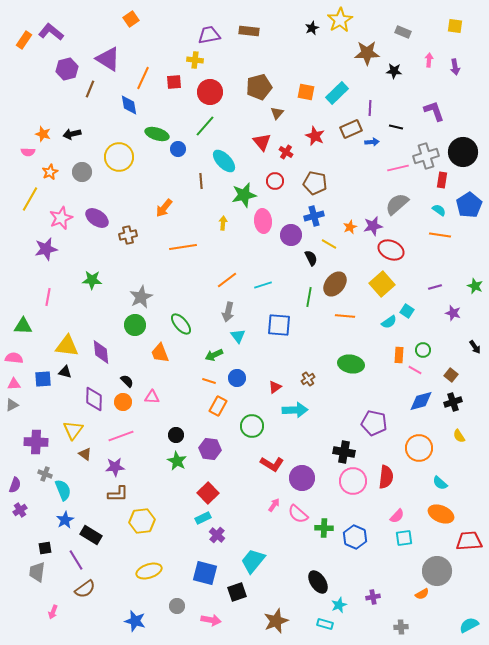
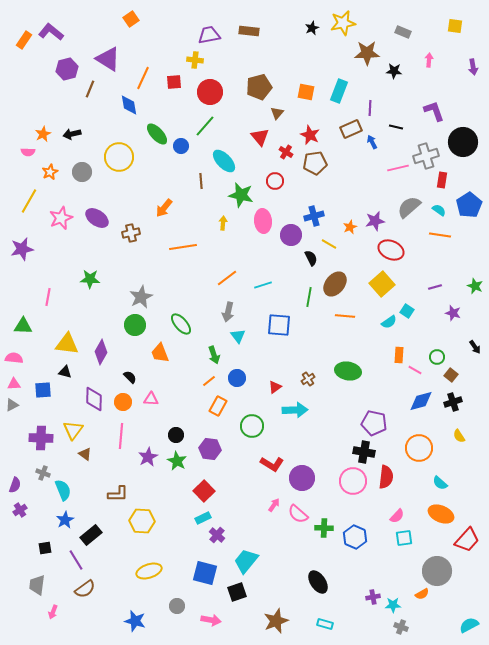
yellow star at (340, 20): moved 3 px right, 3 px down; rotated 20 degrees clockwise
purple arrow at (455, 67): moved 18 px right
cyan rectangle at (337, 93): moved 2 px right, 2 px up; rotated 25 degrees counterclockwise
orange star at (43, 134): rotated 28 degrees clockwise
green ellipse at (157, 134): rotated 30 degrees clockwise
red star at (315, 136): moved 5 px left, 1 px up
red triangle at (262, 142): moved 2 px left, 5 px up
blue arrow at (372, 142): rotated 112 degrees counterclockwise
blue circle at (178, 149): moved 3 px right, 3 px up
black circle at (463, 152): moved 10 px up
brown pentagon at (315, 183): moved 20 px up; rotated 20 degrees counterclockwise
green star at (244, 195): moved 3 px left; rotated 25 degrees clockwise
yellow line at (30, 199): moved 1 px left, 2 px down
gray semicircle at (397, 204): moved 12 px right, 3 px down
purple star at (373, 226): moved 2 px right, 5 px up
brown cross at (128, 235): moved 3 px right, 2 px up
purple star at (46, 249): moved 24 px left
green star at (92, 280): moved 2 px left, 1 px up
orange line at (227, 280): moved 2 px up
yellow triangle at (67, 346): moved 2 px up
green circle at (423, 350): moved 14 px right, 7 px down
purple diamond at (101, 352): rotated 35 degrees clockwise
green arrow at (214, 355): rotated 84 degrees counterclockwise
green ellipse at (351, 364): moved 3 px left, 7 px down
blue square at (43, 379): moved 11 px down
black semicircle at (127, 381): moved 3 px right, 4 px up
orange line at (209, 381): rotated 56 degrees counterclockwise
pink triangle at (152, 397): moved 1 px left, 2 px down
pink line at (121, 436): rotated 65 degrees counterclockwise
purple cross at (36, 442): moved 5 px right, 4 px up
black cross at (344, 452): moved 20 px right
purple star at (115, 467): moved 33 px right, 10 px up; rotated 24 degrees counterclockwise
gray cross at (45, 474): moved 2 px left, 1 px up
red square at (208, 493): moved 4 px left, 2 px up
yellow hexagon at (142, 521): rotated 10 degrees clockwise
black rectangle at (91, 535): rotated 70 degrees counterclockwise
red trapezoid at (469, 541): moved 2 px left, 1 px up; rotated 136 degrees clockwise
cyan trapezoid at (253, 561): moved 7 px left
gray trapezoid at (37, 572): moved 13 px down
cyan star at (339, 605): moved 54 px right; rotated 21 degrees clockwise
gray cross at (401, 627): rotated 24 degrees clockwise
